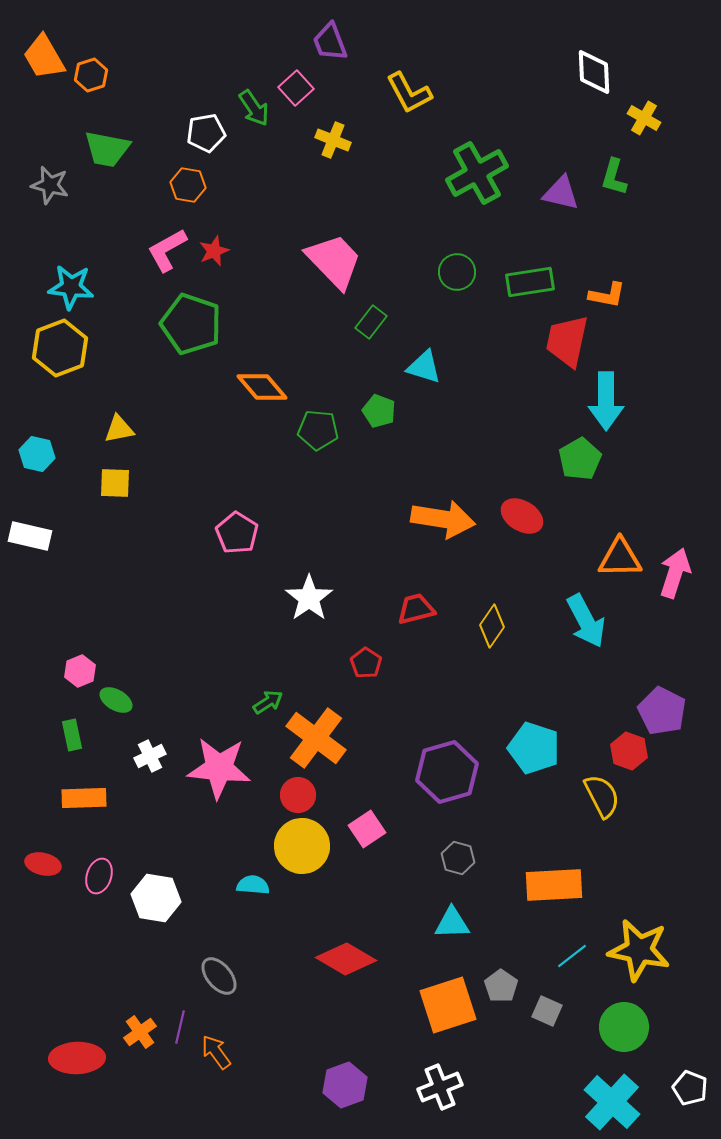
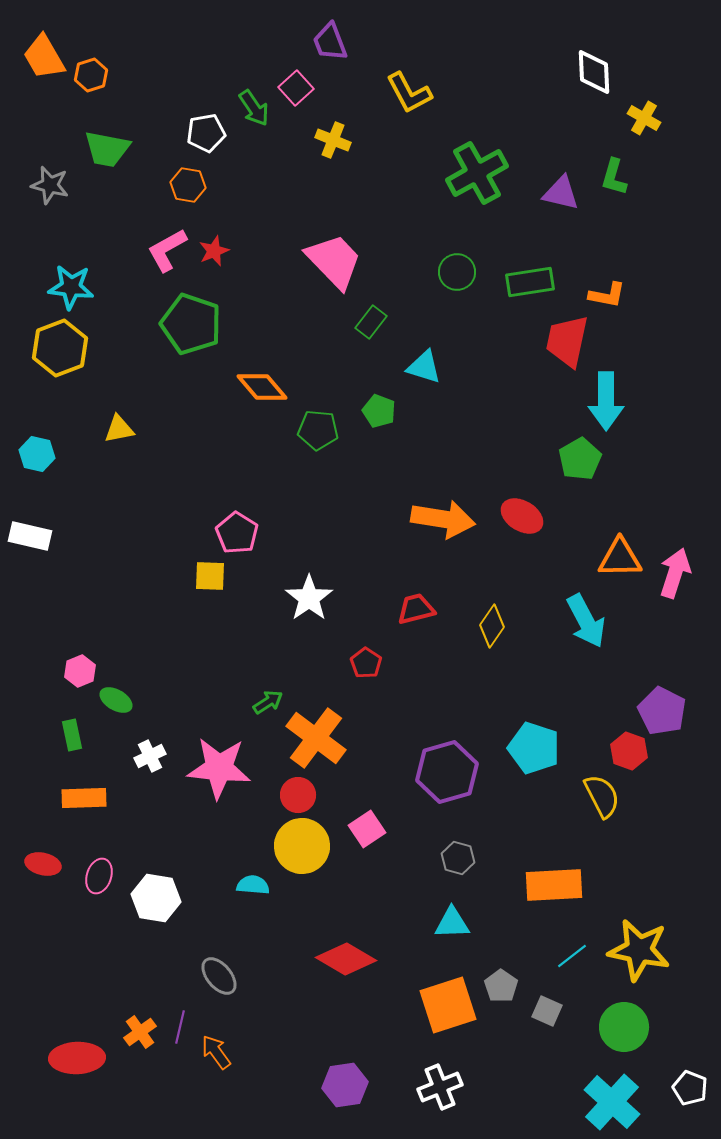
yellow square at (115, 483): moved 95 px right, 93 px down
purple hexagon at (345, 1085): rotated 12 degrees clockwise
